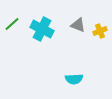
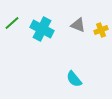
green line: moved 1 px up
yellow cross: moved 1 px right, 1 px up
cyan semicircle: rotated 54 degrees clockwise
